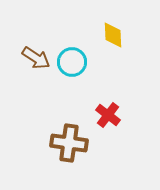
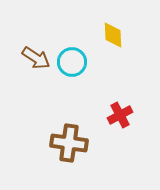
red cross: moved 12 px right; rotated 25 degrees clockwise
